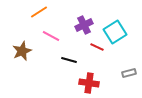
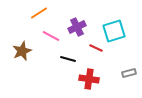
orange line: moved 1 px down
purple cross: moved 7 px left, 2 px down
cyan square: moved 1 px left, 1 px up; rotated 15 degrees clockwise
red line: moved 1 px left, 1 px down
black line: moved 1 px left, 1 px up
red cross: moved 4 px up
